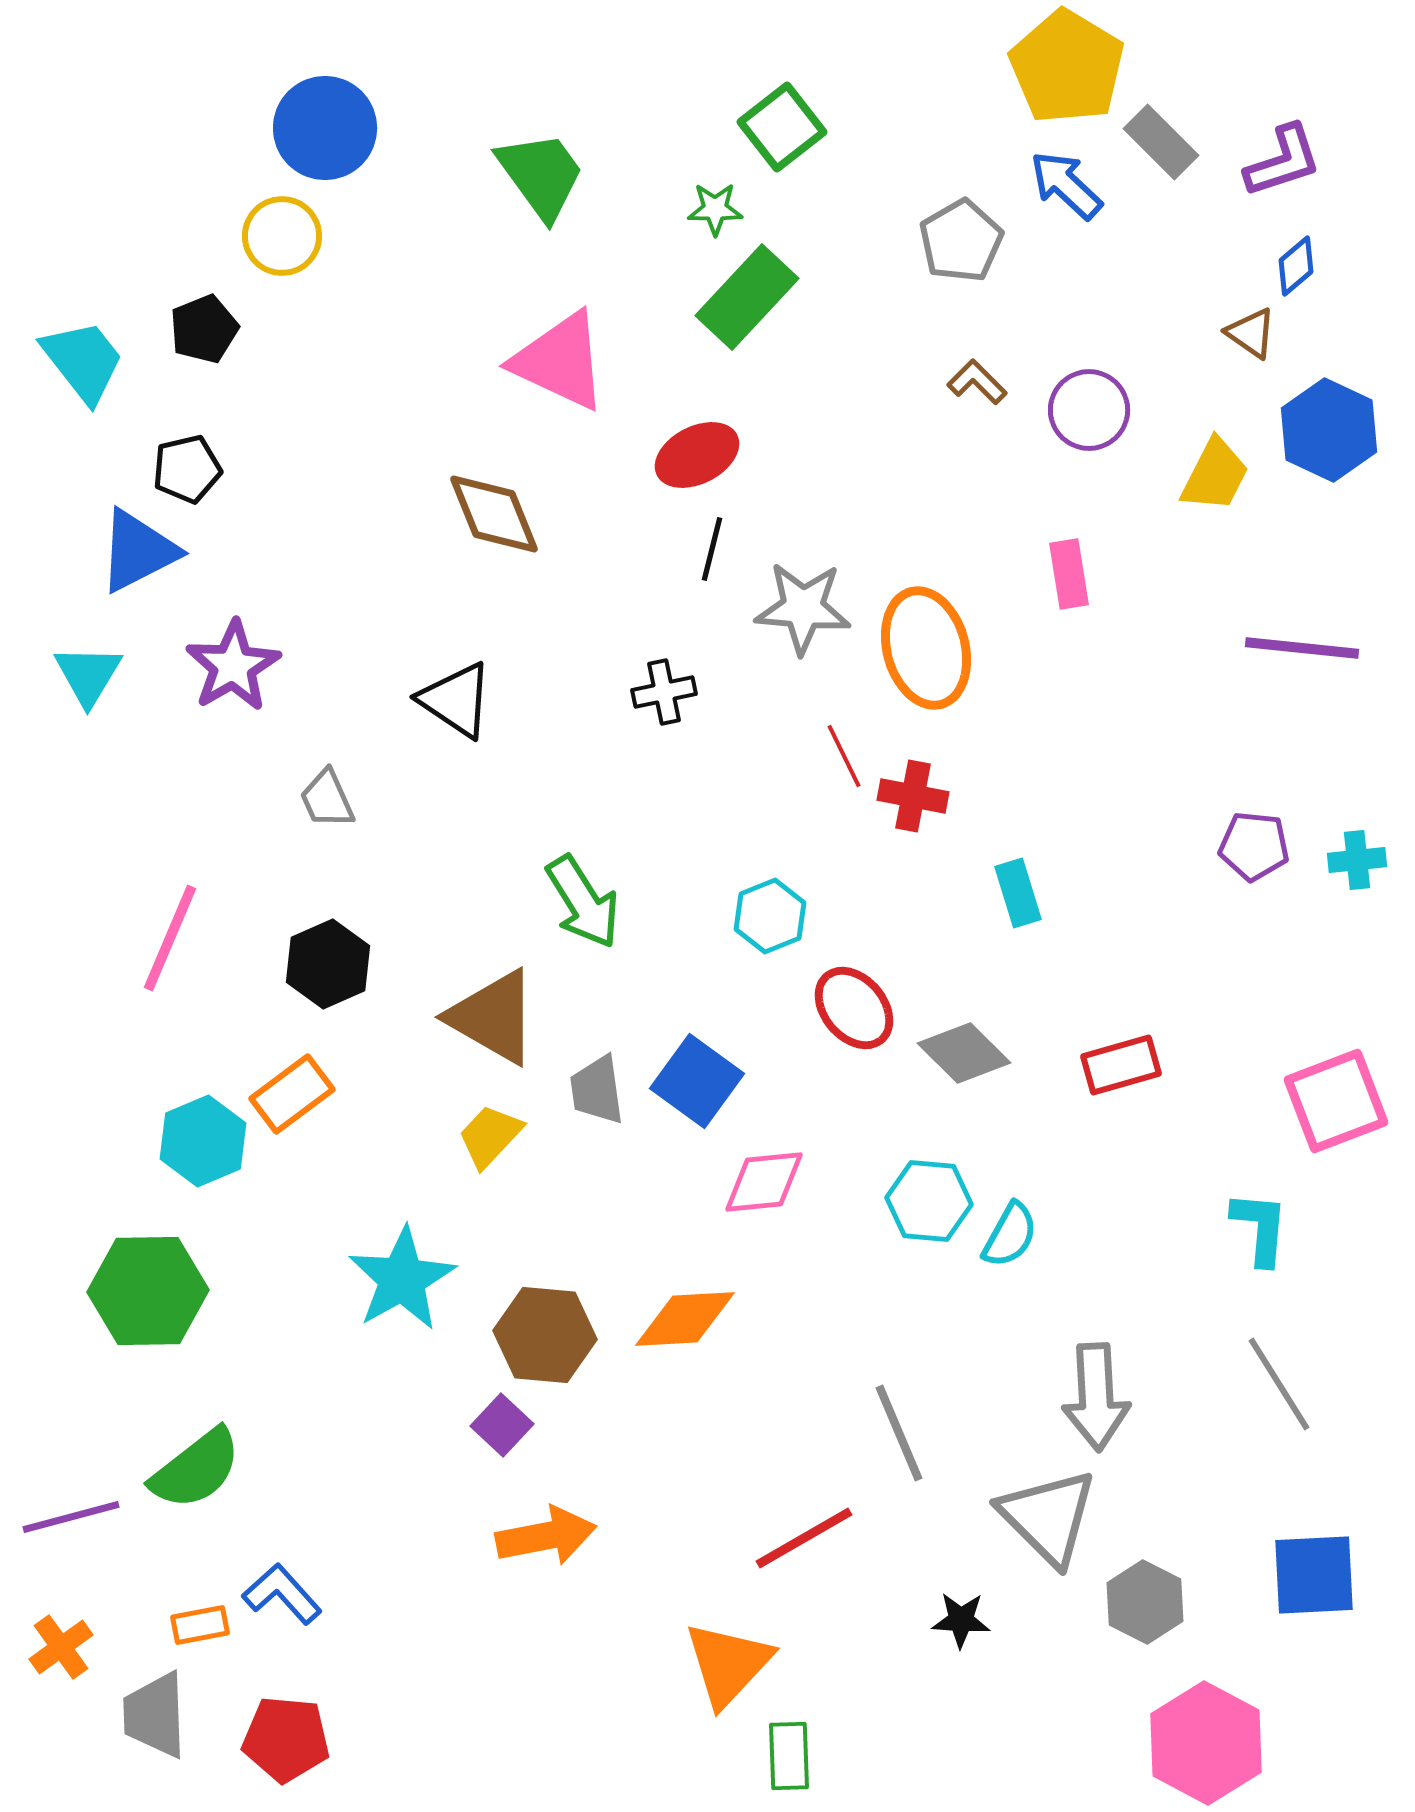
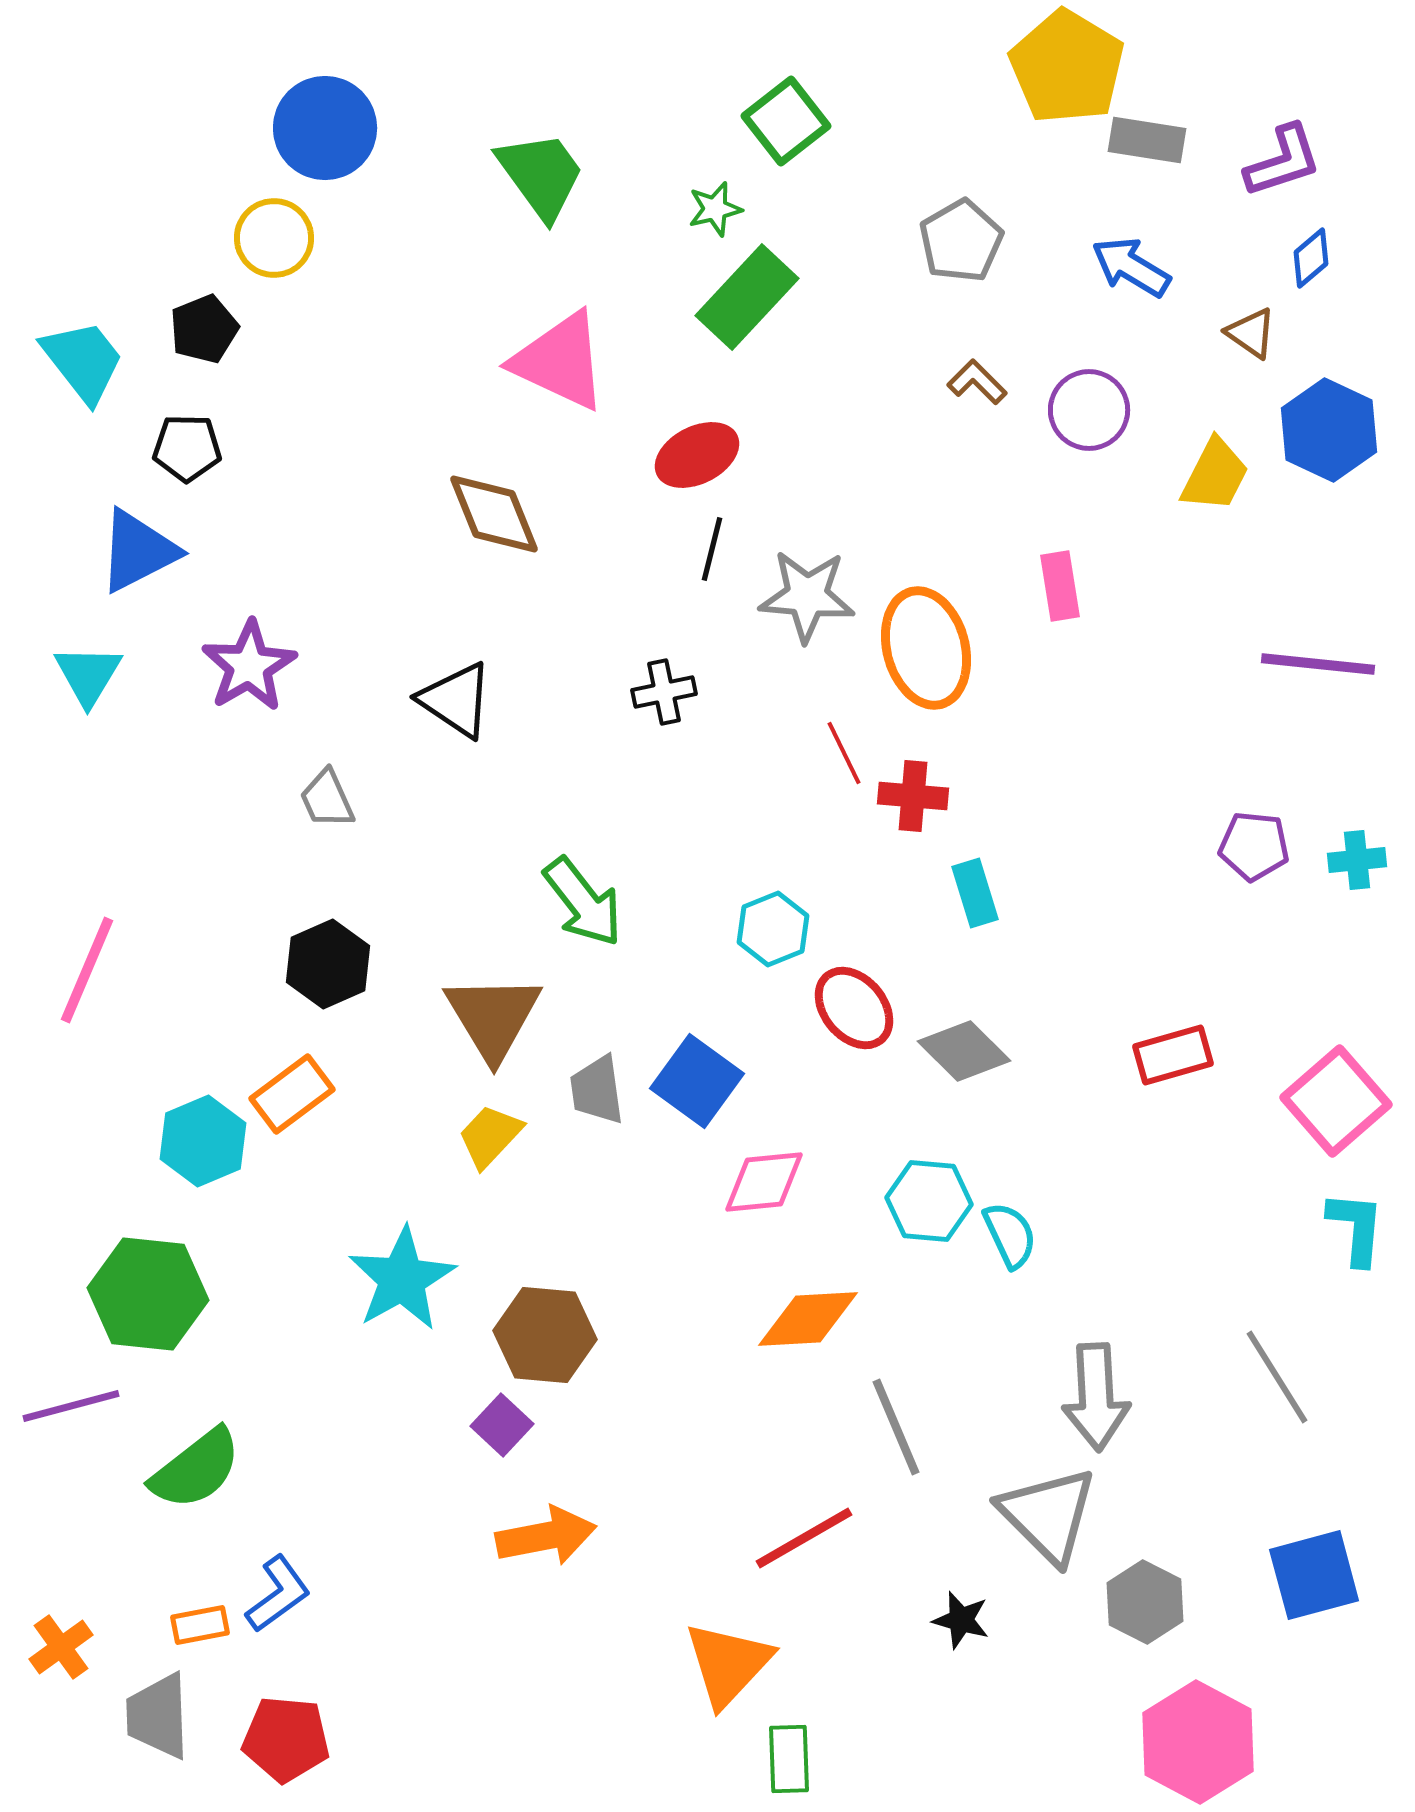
green square at (782, 127): moved 4 px right, 6 px up
gray rectangle at (1161, 142): moved 14 px left, 2 px up; rotated 36 degrees counterclockwise
blue arrow at (1066, 185): moved 65 px right, 82 px down; rotated 12 degrees counterclockwise
green star at (715, 209): rotated 14 degrees counterclockwise
yellow circle at (282, 236): moved 8 px left, 2 px down
blue diamond at (1296, 266): moved 15 px right, 8 px up
black pentagon at (187, 469): moved 21 px up; rotated 14 degrees clockwise
pink rectangle at (1069, 574): moved 9 px left, 12 px down
gray star at (803, 608): moved 4 px right, 12 px up
purple line at (1302, 648): moved 16 px right, 16 px down
purple star at (233, 666): moved 16 px right
red line at (844, 756): moved 3 px up
red cross at (913, 796): rotated 6 degrees counterclockwise
cyan rectangle at (1018, 893): moved 43 px left
green arrow at (583, 902): rotated 6 degrees counterclockwise
cyan hexagon at (770, 916): moved 3 px right, 13 px down
pink line at (170, 938): moved 83 px left, 32 px down
brown triangle at (493, 1017): rotated 29 degrees clockwise
gray diamond at (964, 1053): moved 2 px up
red rectangle at (1121, 1065): moved 52 px right, 10 px up
pink square at (1336, 1101): rotated 20 degrees counterclockwise
cyan L-shape at (1260, 1228): moved 96 px right
cyan semicircle at (1010, 1235): rotated 54 degrees counterclockwise
green hexagon at (148, 1291): moved 3 px down; rotated 7 degrees clockwise
orange diamond at (685, 1319): moved 123 px right
gray line at (1279, 1384): moved 2 px left, 7 px up
gray line at (899, 1433): moved 3 px left, 6 px up
purple line at (71, 1517): moved 111 px up
gray triangle at (1048, 1517): moved 2 px up
blue square at (1314, 1575): rotated 12 degrees counterclockwise
blue L-shape at (282, 1594): moved 4 px left; rotated 96 degrees clockwise
black star at (961, 1620): rotated 12 degrees clockwise
gray trapezoid at (155, 1715): moved 3 px right, 1 px down
pink hexagon at (1206, 1743): moved 8 px left, 1 px up
green rectangle at (789, 1756): moved 3 px down
